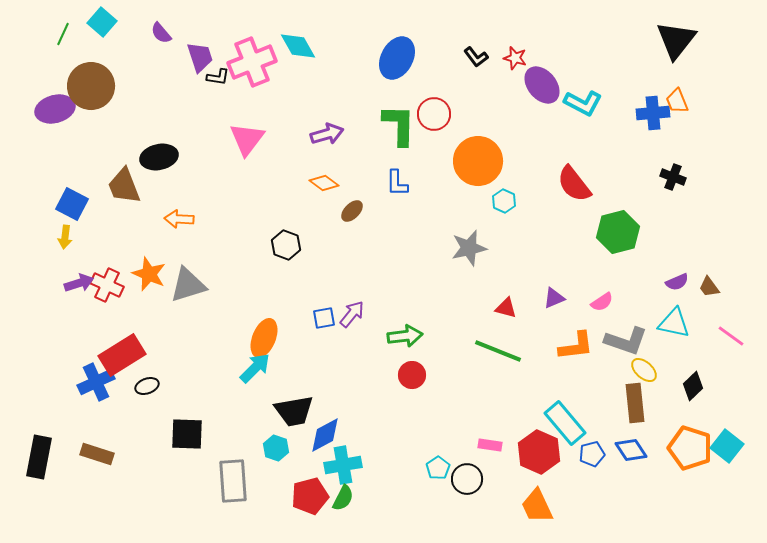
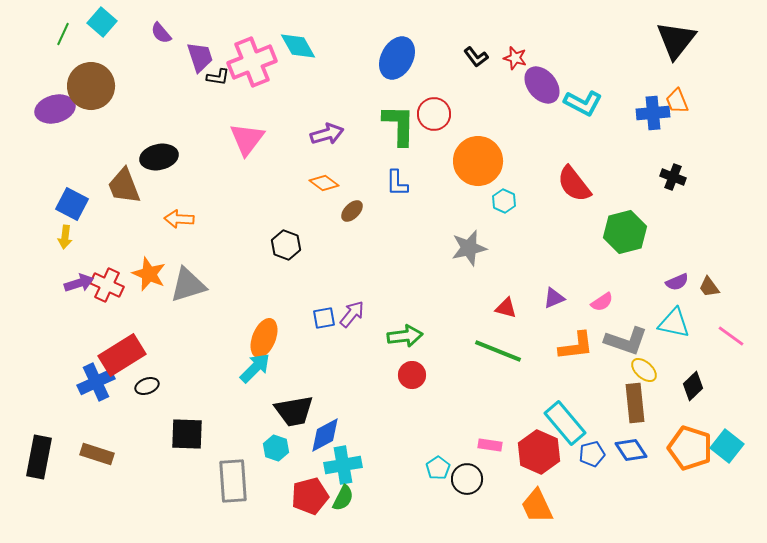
green hexagon at (618, 232): moved 7 px right
